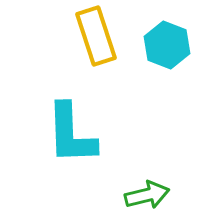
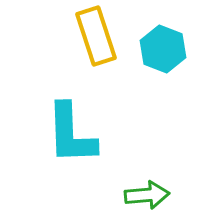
cyan hexagon: moved 4 px left, 4 px down
green arrow: rotated 9 degrees clockwise
